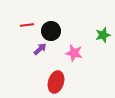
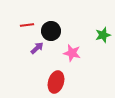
purple arrow: moved 3 px left, 1 px up
pink star: moved 2 px left
